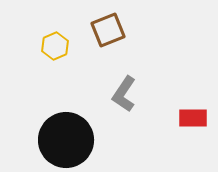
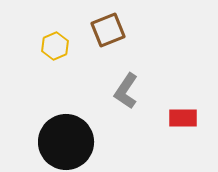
gray L-shape: moved 2 px right, 3 px up
red rectangle: moved 10 px left
black circle: moved 2 px down
